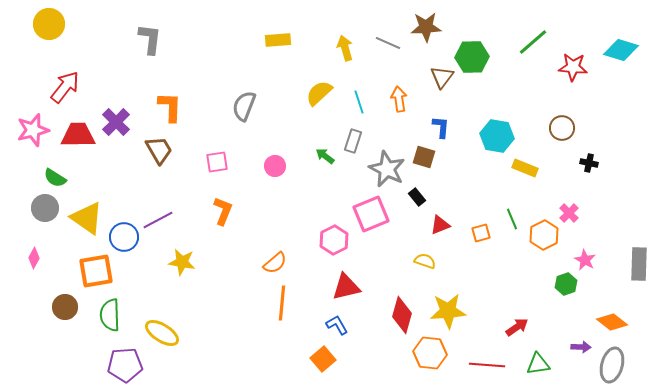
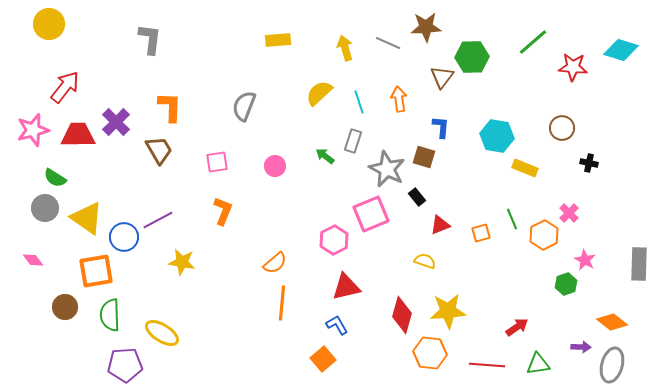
pink diamond at (34, 258): moved 1 px left, 2 px down; rotated 65 degrees counterclockwise
